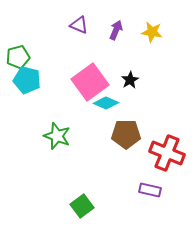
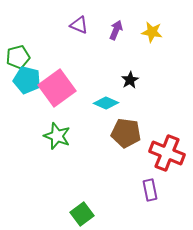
pink square: moved 33 px left, 6 px down
brown pentagon: moved 1 px up; rotated 8 degrees clockwise
purple rectangle: rotated 65 degrees clockwise
green square: moved 8 px down
